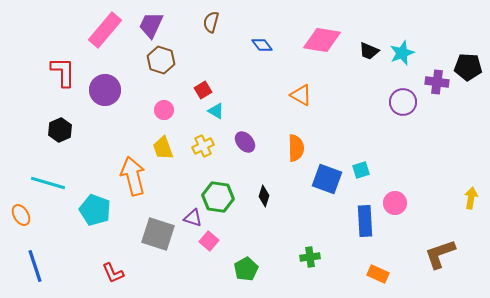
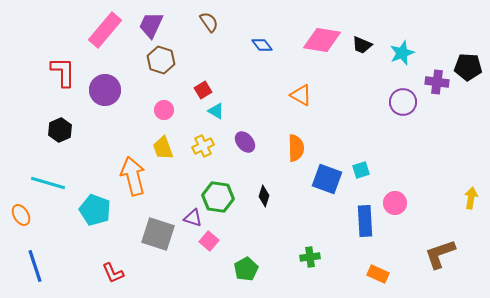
brown semicircle at (211, 22): moved 2 px left; rotated 130 degrees clockwise
black trapezoid at (369, 51): moved 7 px left, 6 px up
